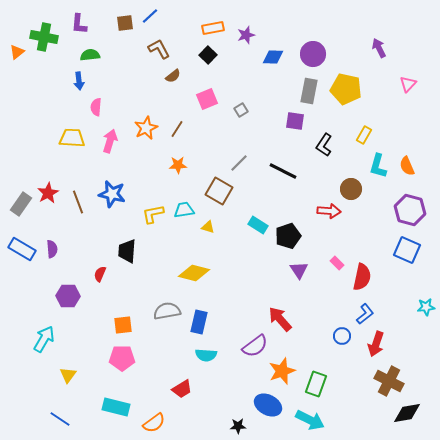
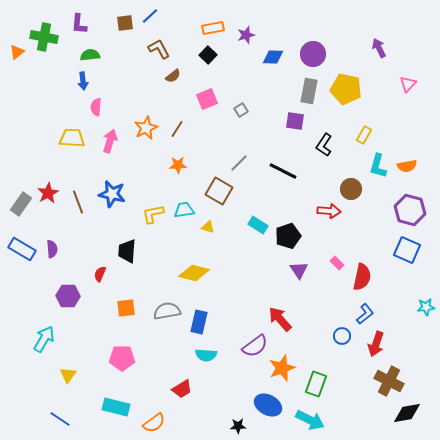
blue arrow at (79, 81): moved 4 px right
orange semicircle at (407, 166): rotated 78 degrees counterclockwise
orange square at (123, 325): moved 3 px right, 17 px up
orange star at (282, 371): moved 3 px up
